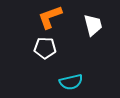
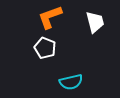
white trapezoid: moved 2 px right, 3 px up
white pentagon: rotated 20 degrees clockwise
